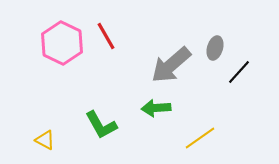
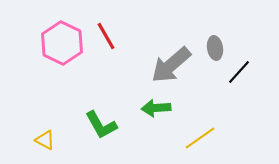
gray ellipse: rotated 25 degrees counterclockwise
